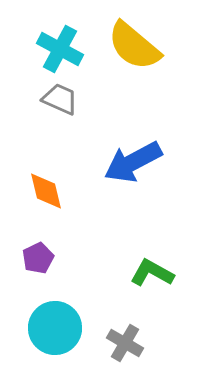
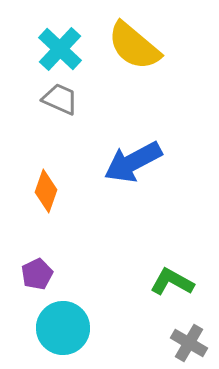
cyan cross: rotated 15 degrees clockwise
orange diamond: rotated 33 degrees clockwise
purple pentagon: moved 1 px left, 16 px down
green L-shape: moved 20 px right, 9 px down
cyan circle: moved 8 px right
gray cross: moved 64 px right
